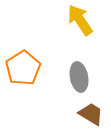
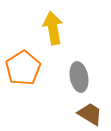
yellow arrow: moved 27 px left, 8 px down; rotated 24 degrees clockwise
brown trapezoid: moved 1 px left
